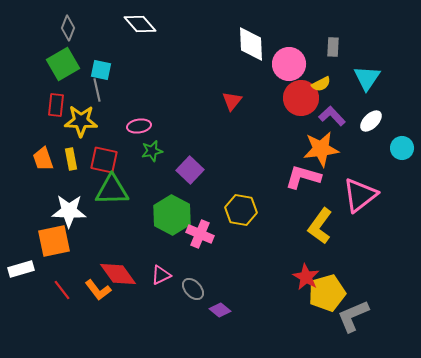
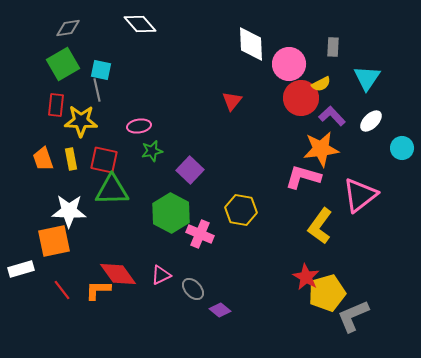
gray diamond at (68, 28): rotated 60 degrees clockwise
green hexagon at (172, 215): moved 1 px left, 2 px up
orange L-shape at (98, 290): rotated 128 degrees clockwise
